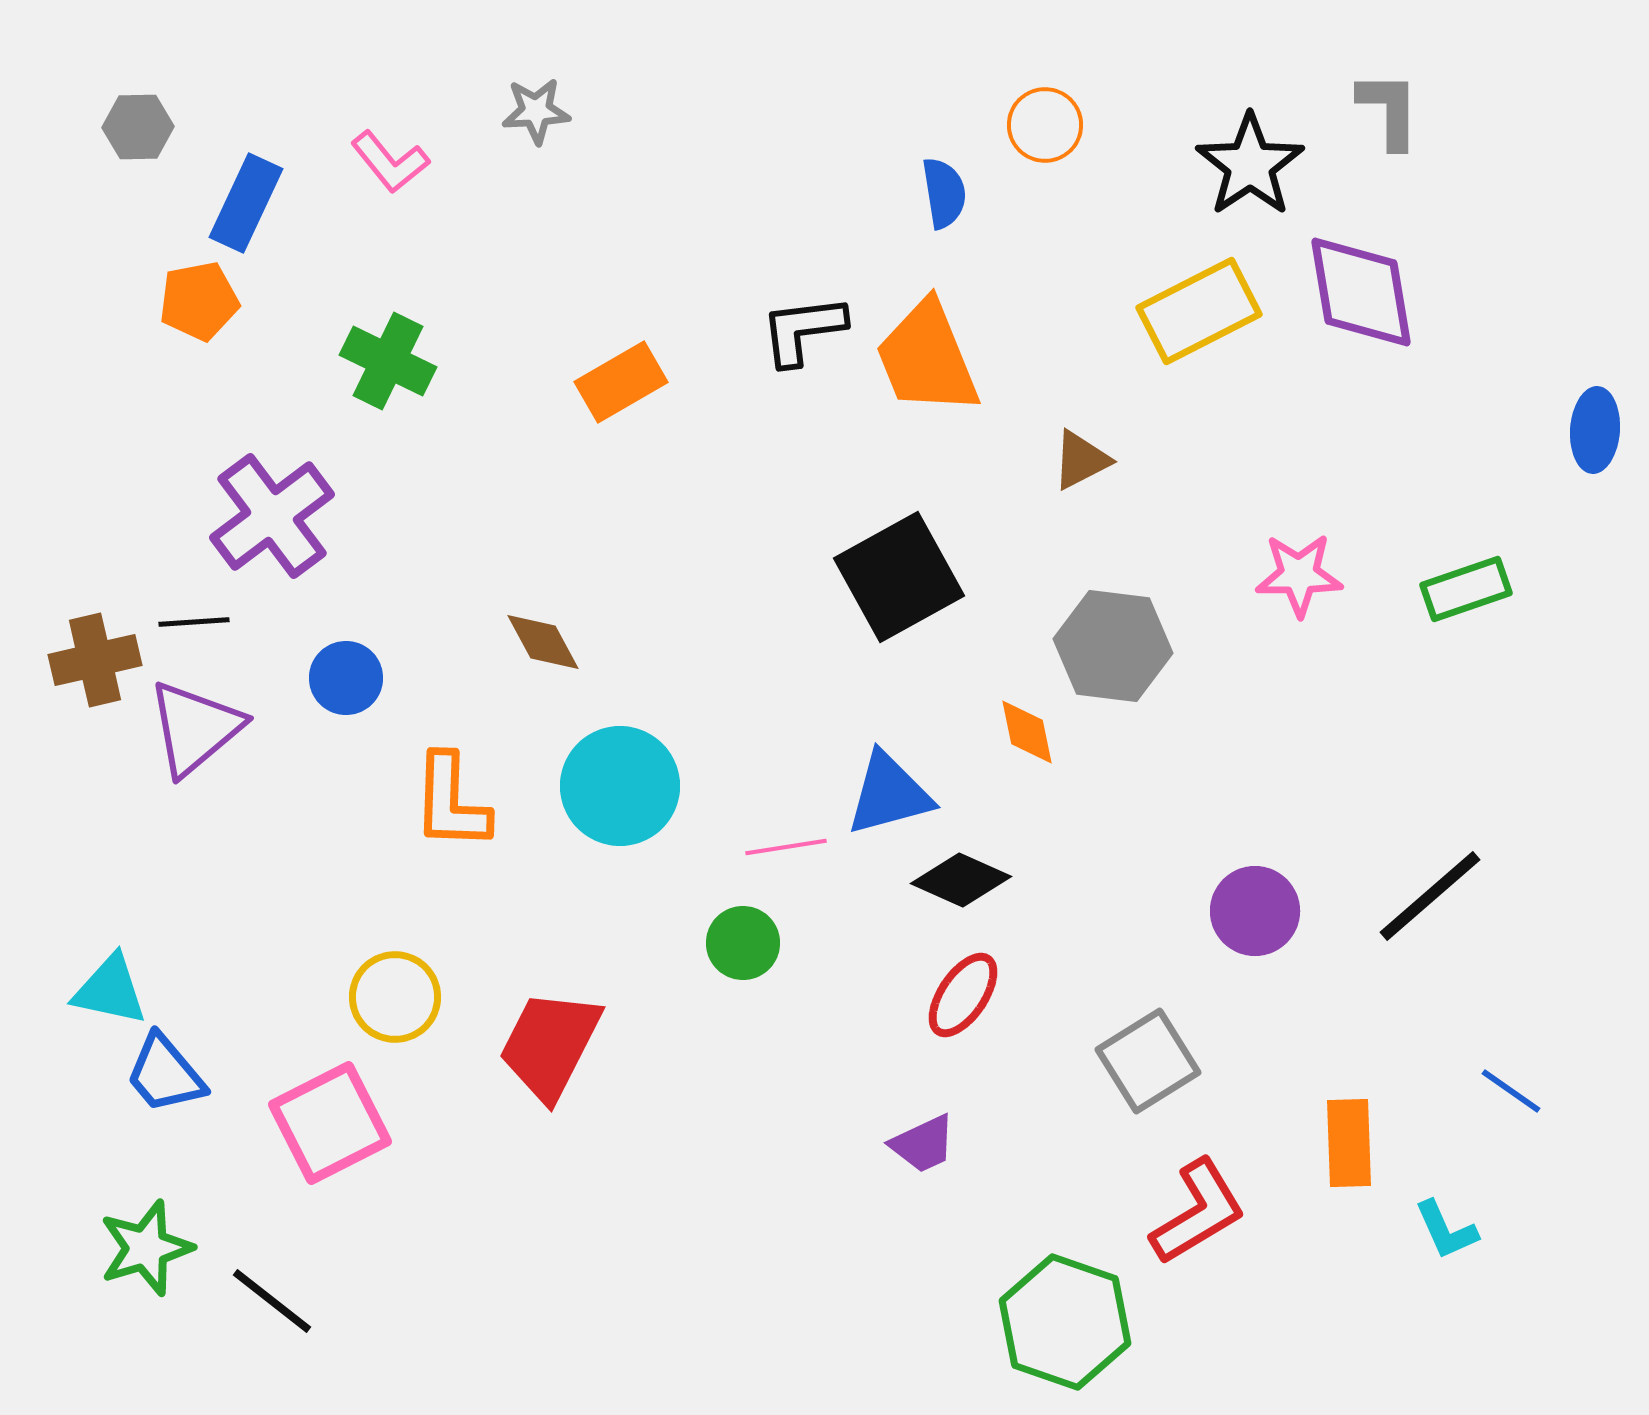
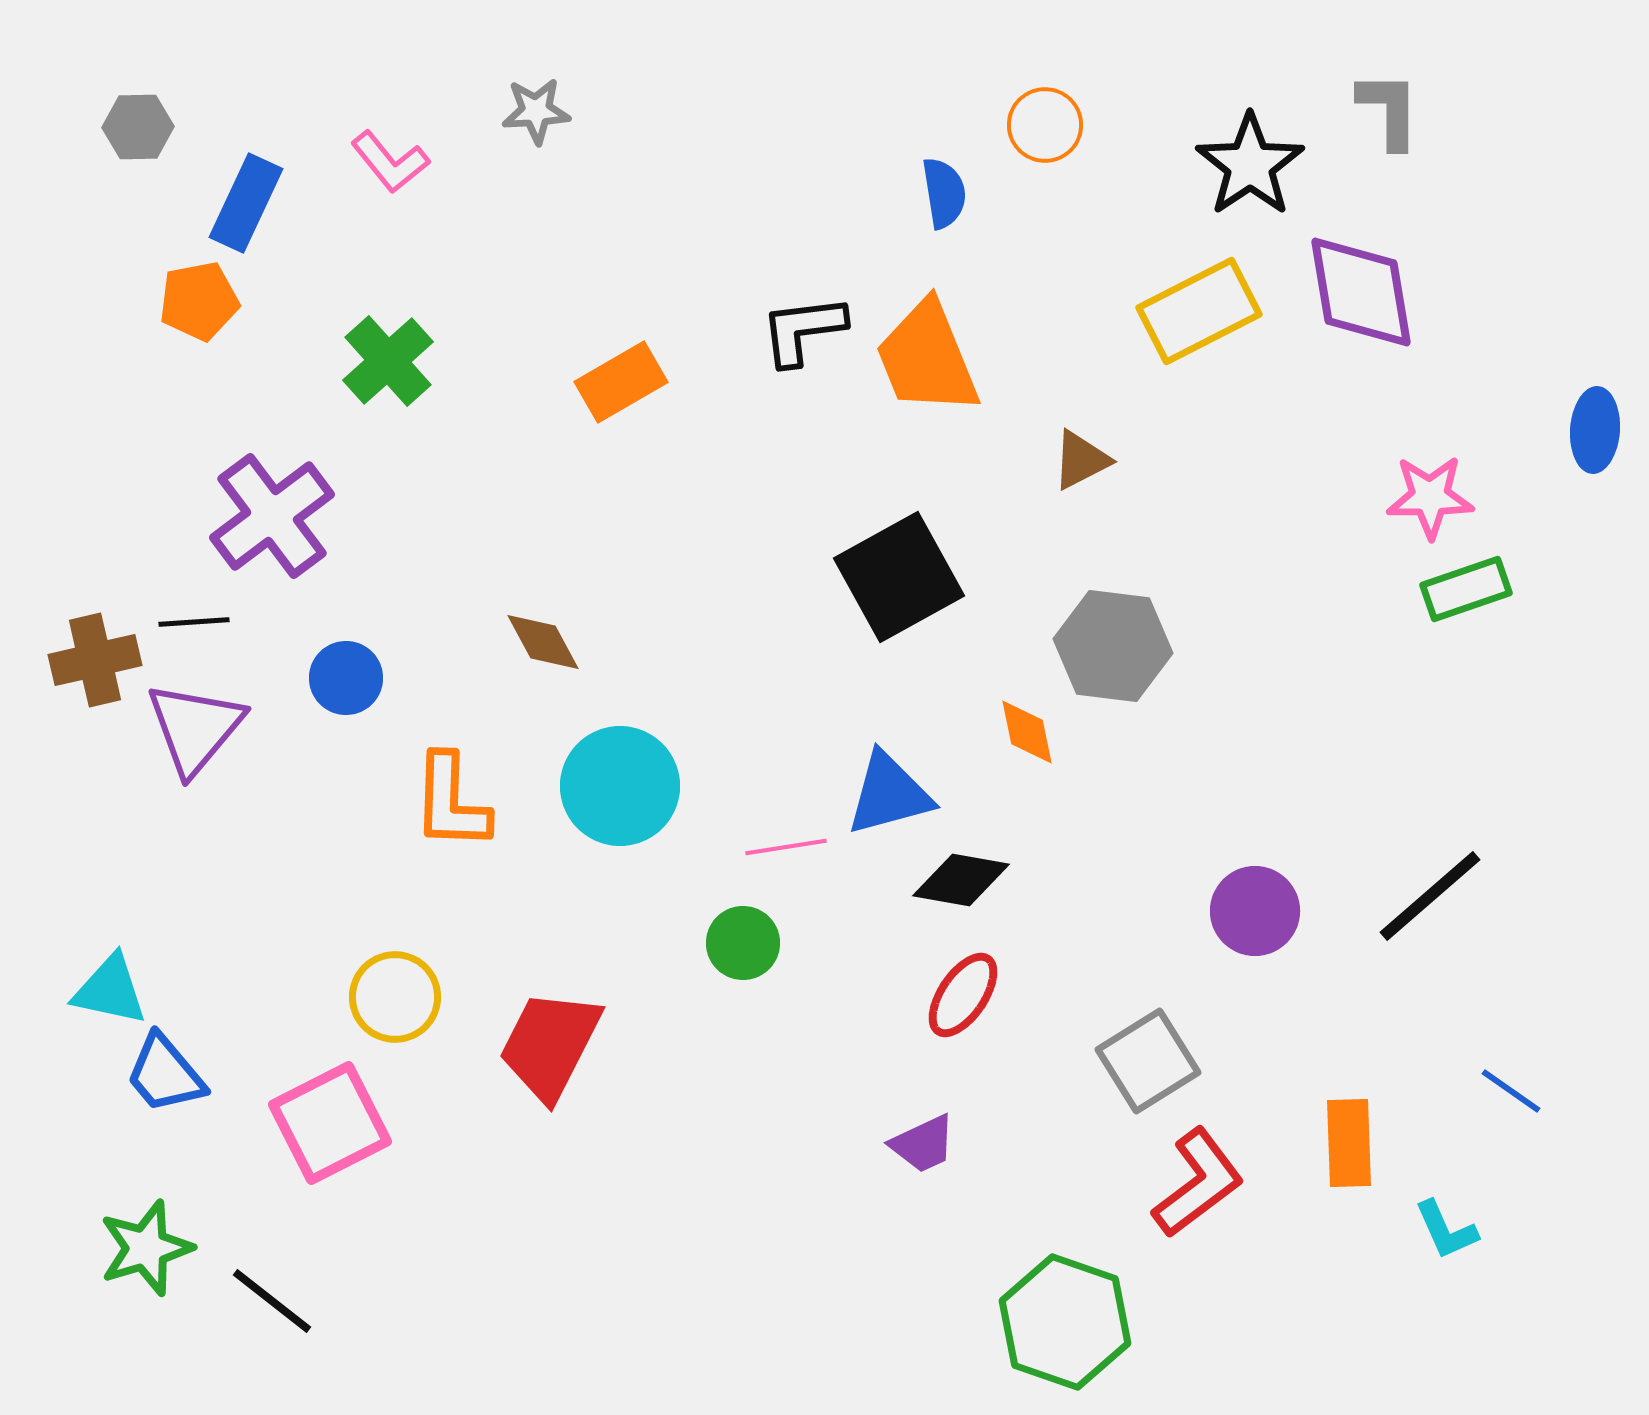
green cross at (388, 361): rotated 22 degrees clockwise
pink star at (1299, 575): moved 131 px right, 78 px up
purple triangle at (195, 728): rotated 10 degrees counterclockwise
black diamond at (961, 880): rotated 14 degrees counterclockwise
red L-shape at (1198, 1212): moved 29 px up; rotated 6 degrees counterclockwise
